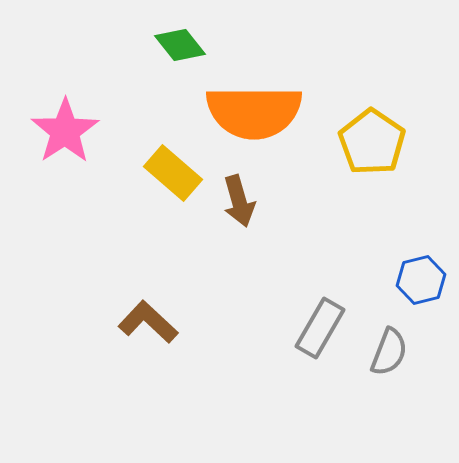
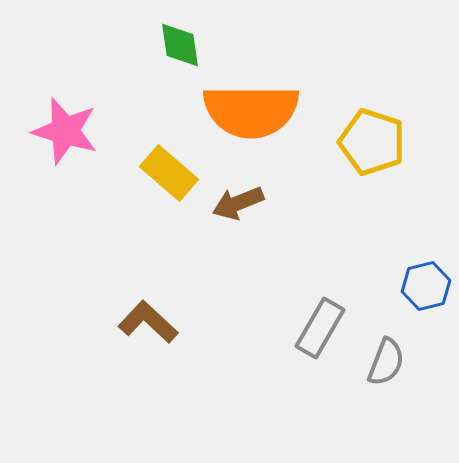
green diamond: rotated 30 degrees clockwise
orange semicircle: moved 3 px left, 1 px up
pink star: rotated 22 degrees counterclockwise
yellow pentagon: rotated 16 degrees counterclockwise
yellow rectangle: moved 4 px left
brown arrow: moved 1 px left, 2 px down; rotated 84 degrees clockwise
blue hexagon: moved 5 px right, 6 px down
gray semicircle: moved 3 px left, 10 px down
